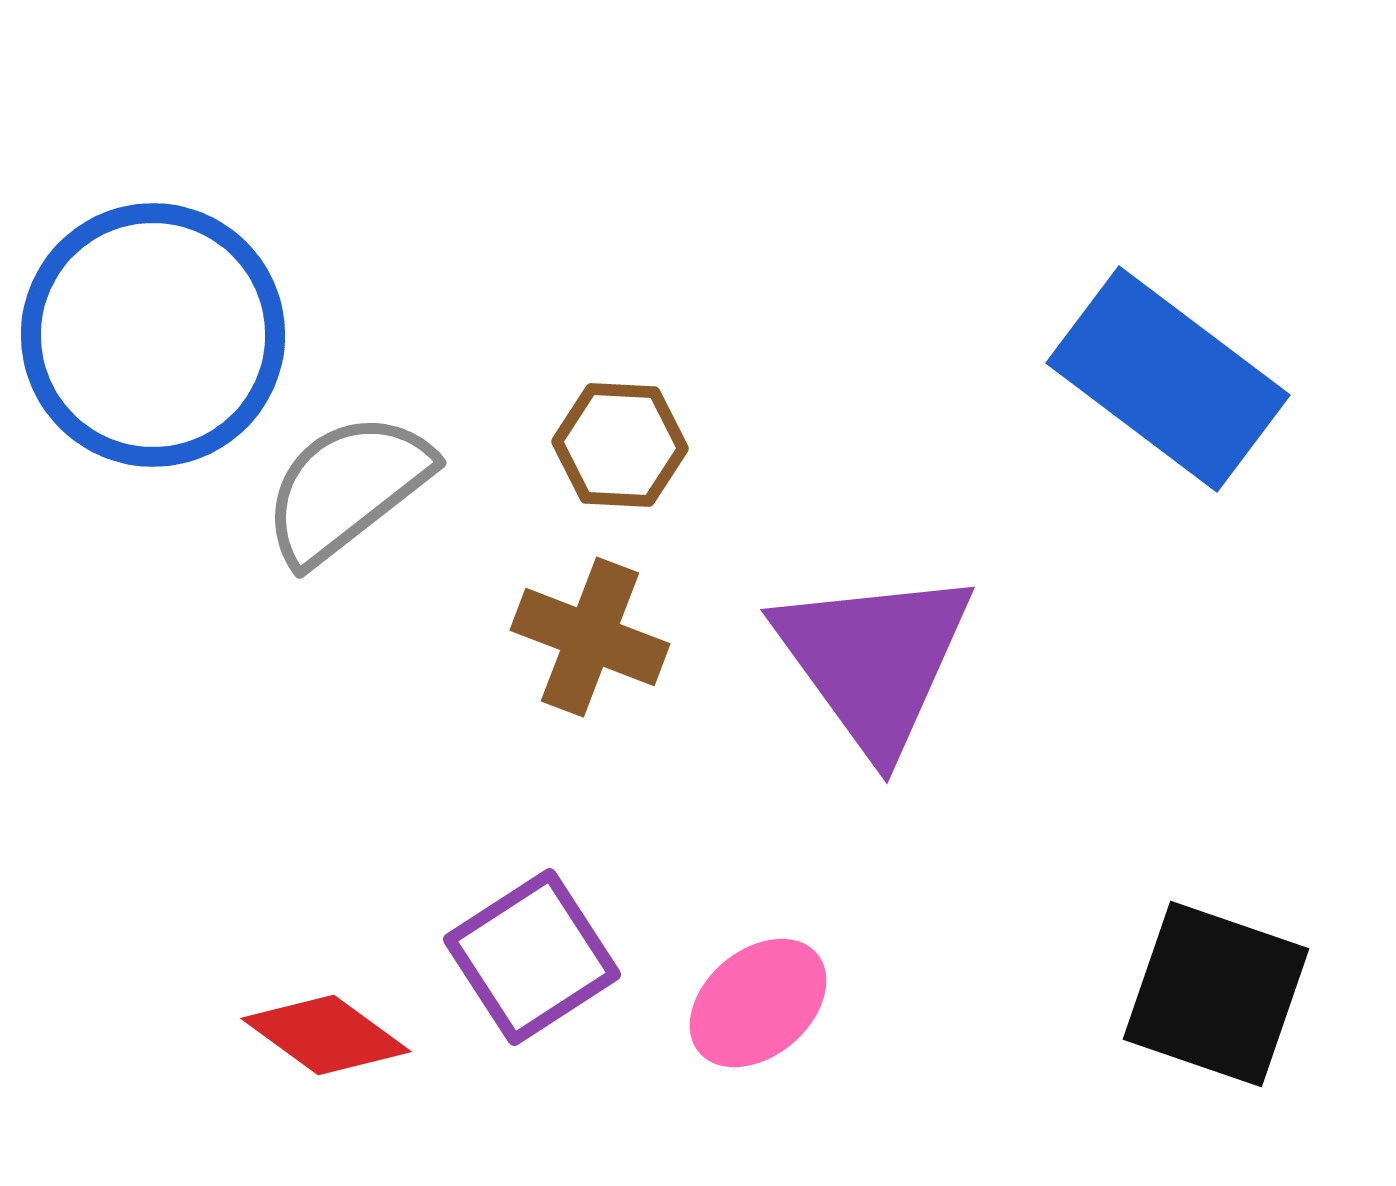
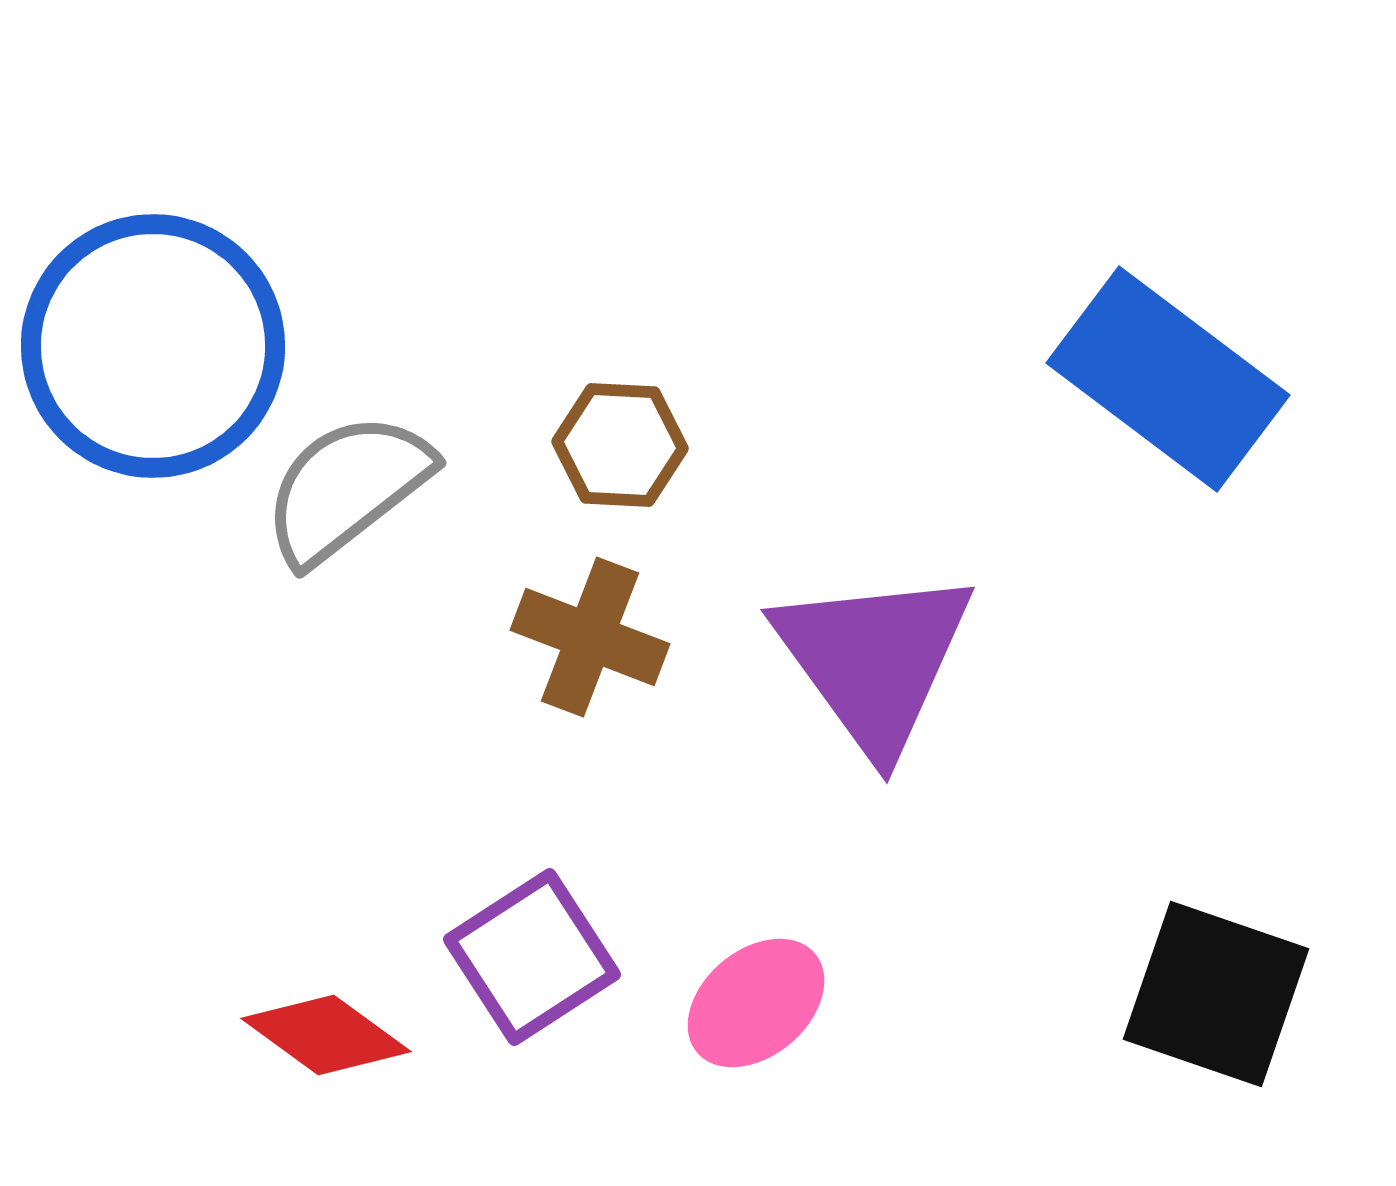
blue circle: moved 11 px down
pink ellipse: moved 2 px left
